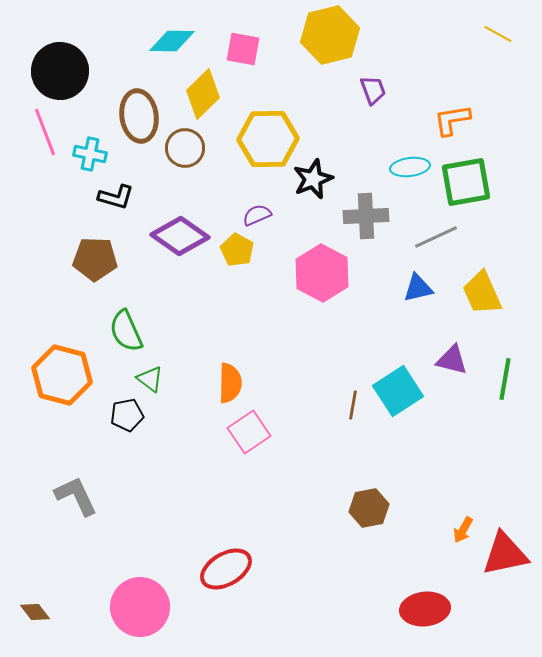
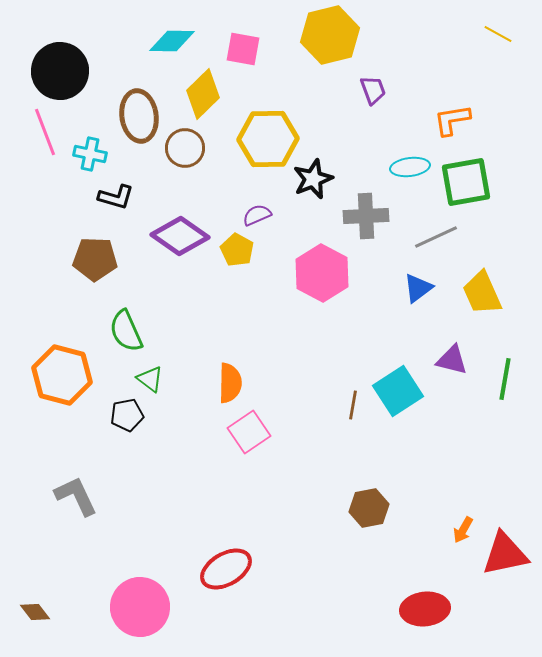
blue triangle at (418, 288): rotated 24 degrees counterclockwise
